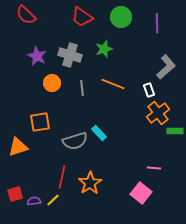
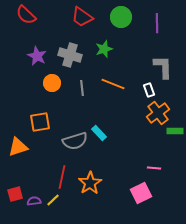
gray L-shape: moved 3 px left; rotated 50 degrees counterclockwise
pink square: rotated 25 degrees clockwise
